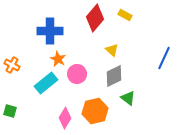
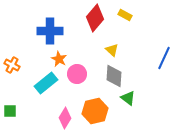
orange star: moved 1 px right
gray diamond: rotated 60 degrees counterclockwise
green square: rotated 16 degrees counterclockwise
